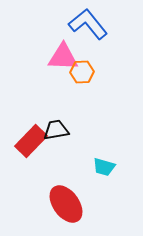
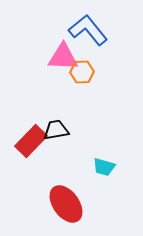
blue L-shape: moved 6 px down
